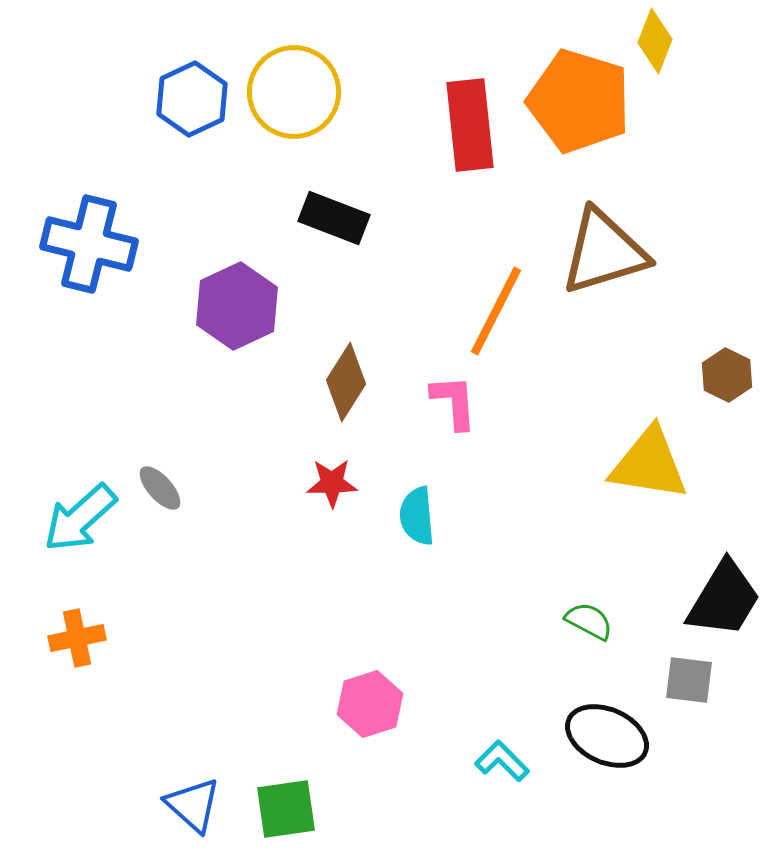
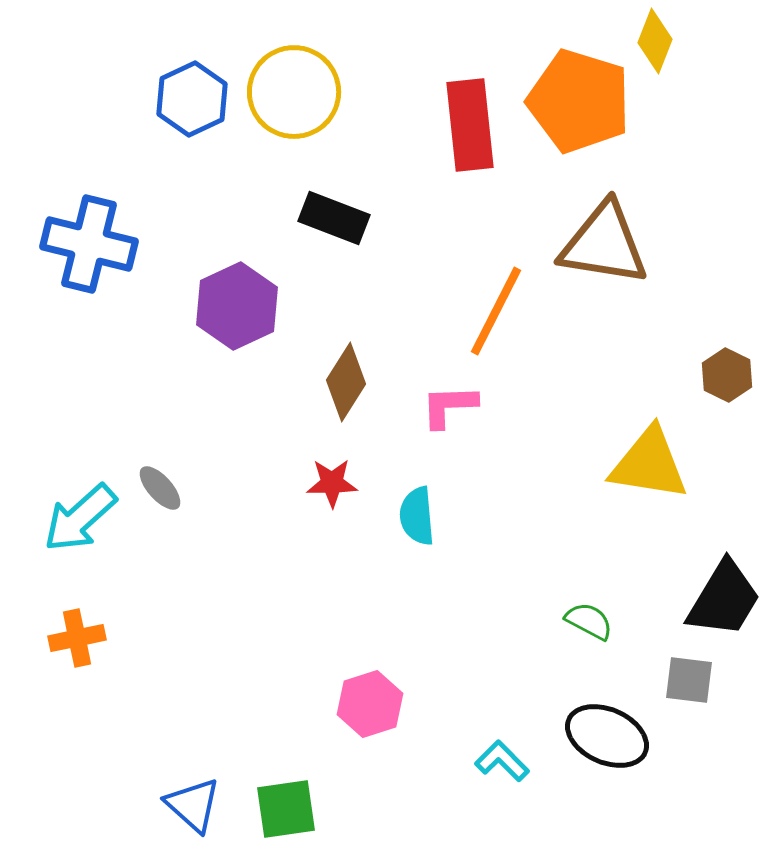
brown triangle: moved 8 px up; rotated 26 degrees clockwise
pink L-shape: moved 5 px left, 4 px down; rotated 88 degrees counterclockwise
